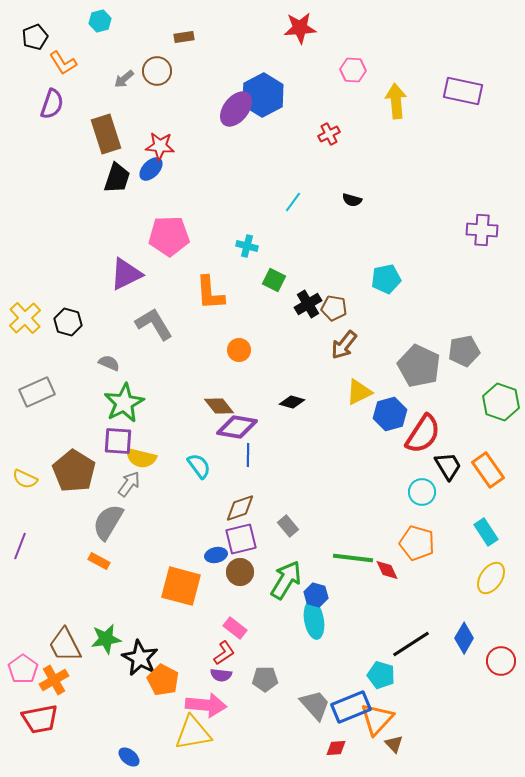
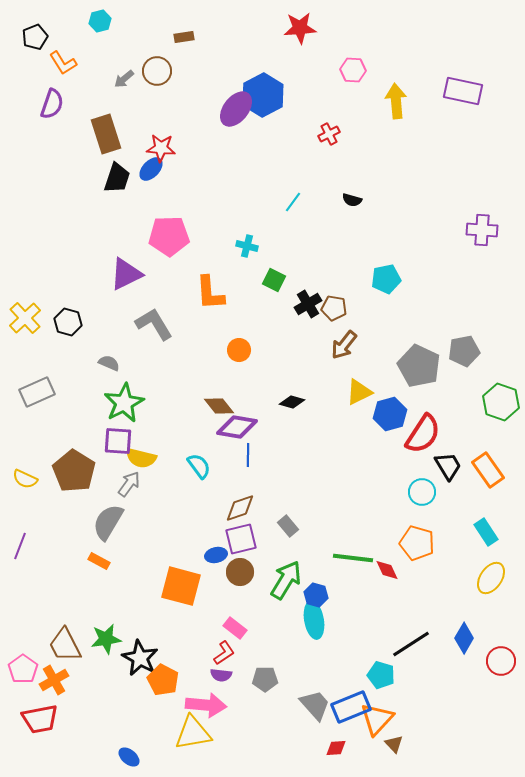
red star at (160, 146): moved 1 px right, 2 px down
